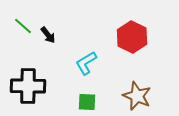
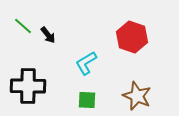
red hexagon: rotated 8 degrees counterclockwise
green square: moved 2 px up
